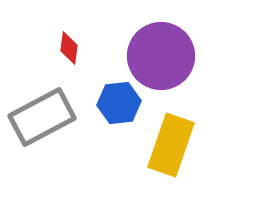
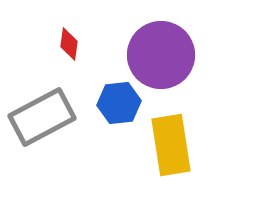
red diamond: moved 4 px up
purple circle: moved 1 px up
yellow rectangle: rotated 28 degrees counterclockwise
